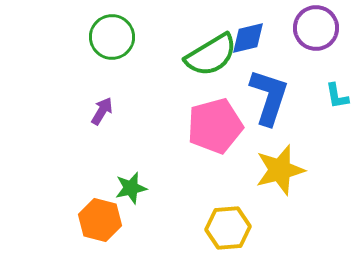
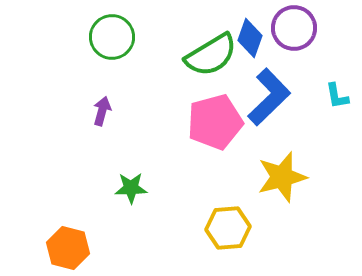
purple circle: moved 22 px left
blue diamond: moved 2 px right; rotated 57 degrees counterclockwise
blue L-shape: rotated 28 degrees clockwise
purple arrow: rotated 16 degrees counterclockwise
pink pentagon: moved 4 px up
yellow star: moved 2 px right, 7 px down
green star: rotated 12 degrees clockwise
orange hexagon: moved 32 px left, 28 px down
